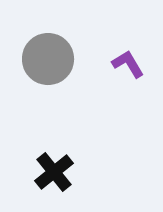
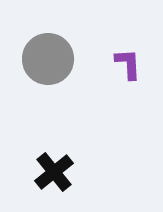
purple L-shape: rotated 28 degrees clockwise
